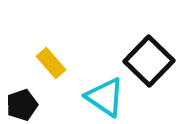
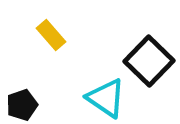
yellow rectangle: moved 28 px up
cyan triangle: moved 1 px right, 1 px down
